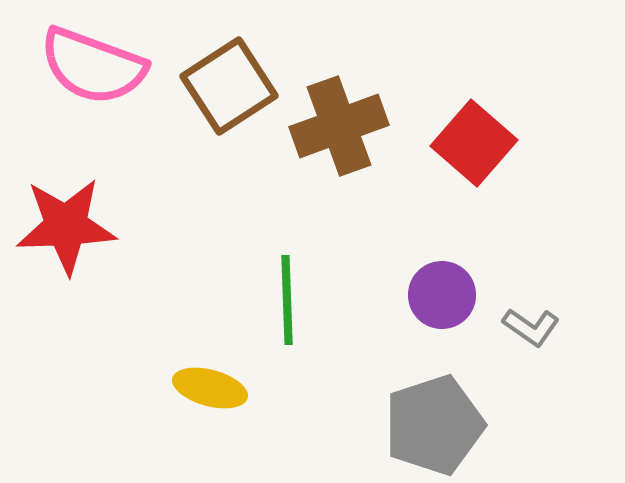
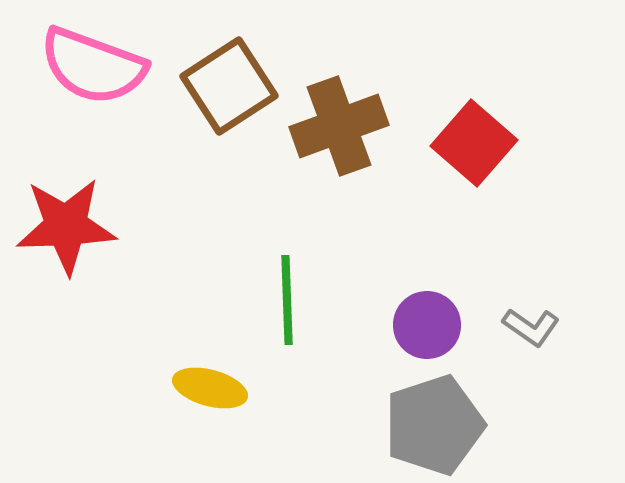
purple circle: moved 15 px left, 30 px down
